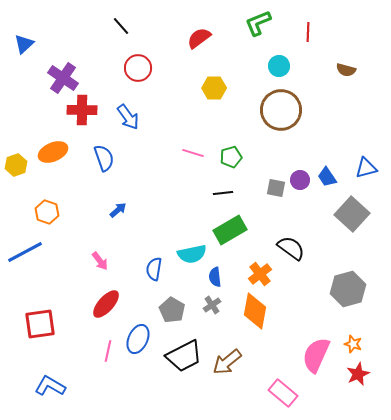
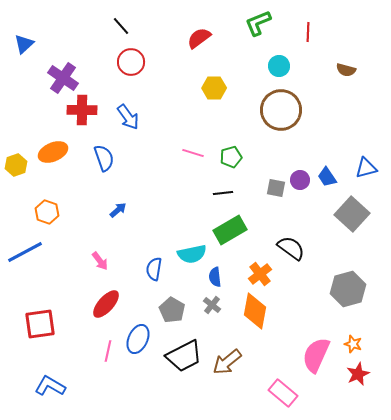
red circle at (138, 68): moved 7 px left, 6 px up
gray cross at (212, 305): rotated 18 degrees counterclockwise
